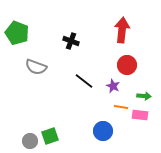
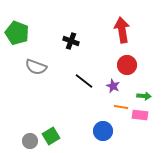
red arrow: rotated 15 degrees counterclockwise
green square: moved 1 px right; rotated 12 degrees counterclockwise
